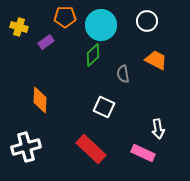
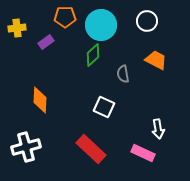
yellow cross: moved 2 px left, 1 px down; rotated 24 degrees counterclockwise
